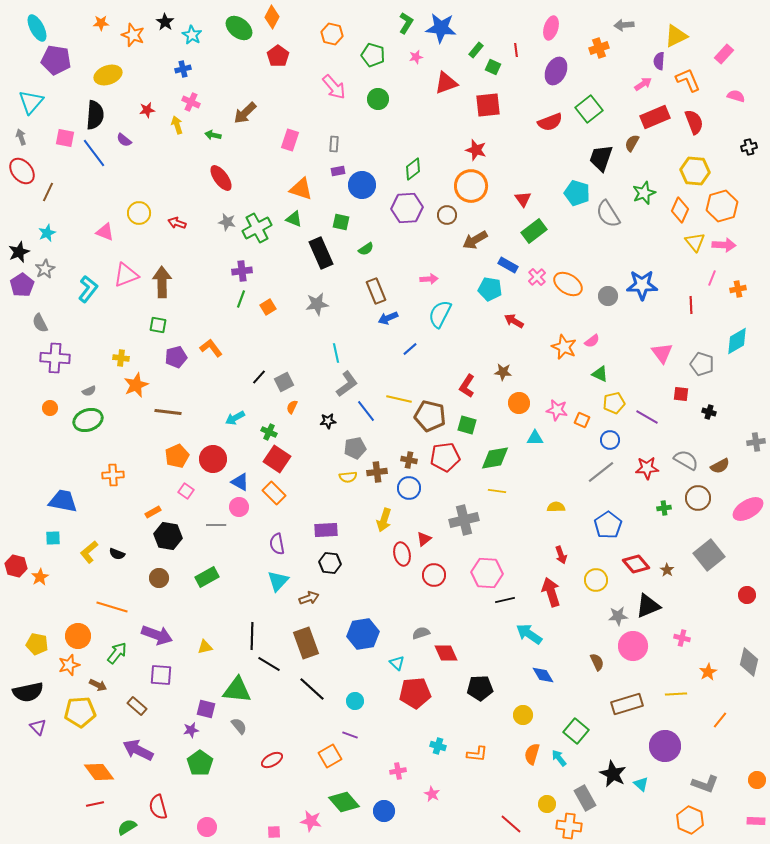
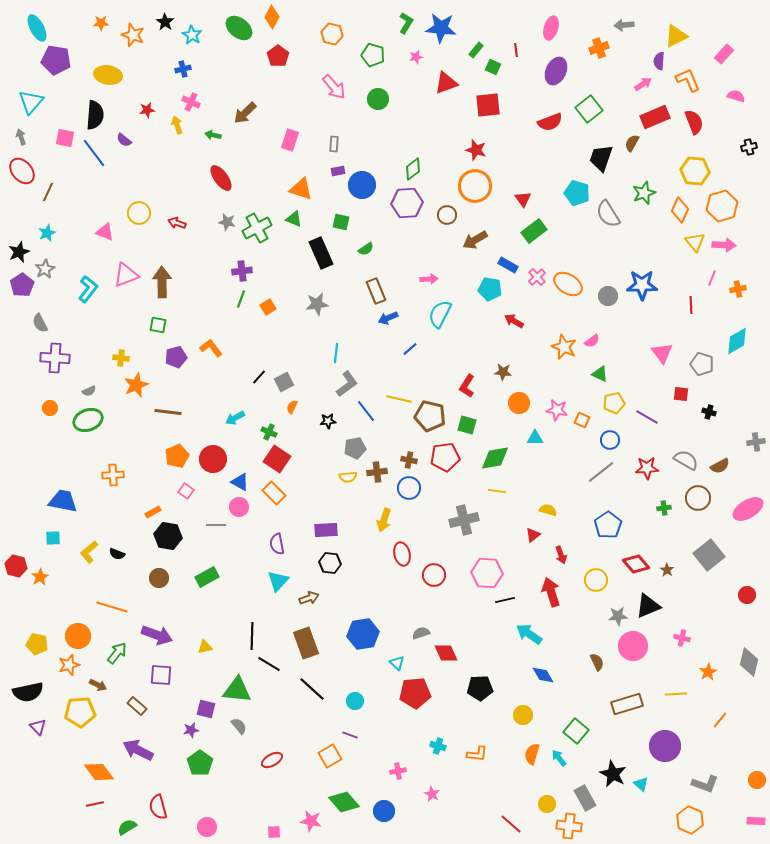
yellow ellipse at (108, 75): rotated 28 degrees clockwise
orange circle at (471, 186): moved 4 px right
purple hexagon at (407, 208): moved 5 px up
cyan line at (336, 353): rotated 18 degrees clockwise
yellow semicircle at (556, 507): moved 8 px left, 3 px down; rotated 18 degrees clockwise
red triangle at (424, 539): moved 109 px right, 4 px up
